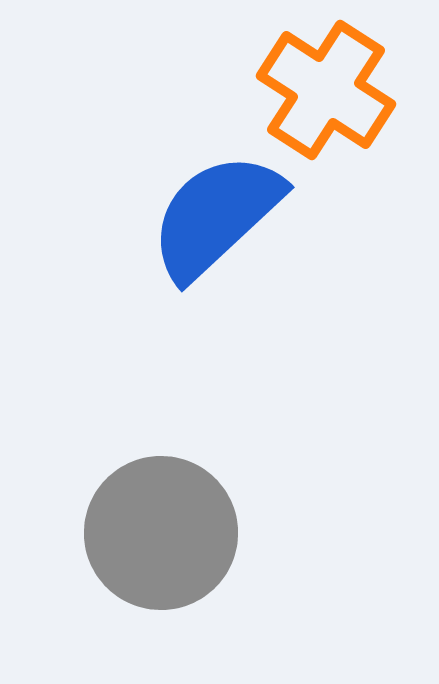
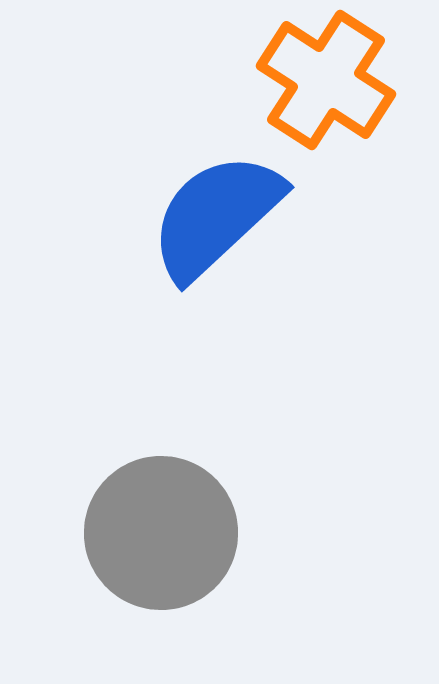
orange cross: moved 10 px up
